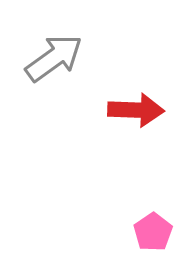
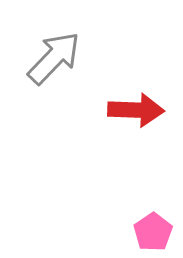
gray arrow: rotated 10 degrees counterclockwise
